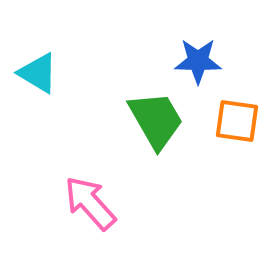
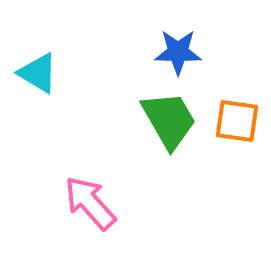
blue star: moved 20 px left, 9 px up
green trapezoid: moved 13 px right
